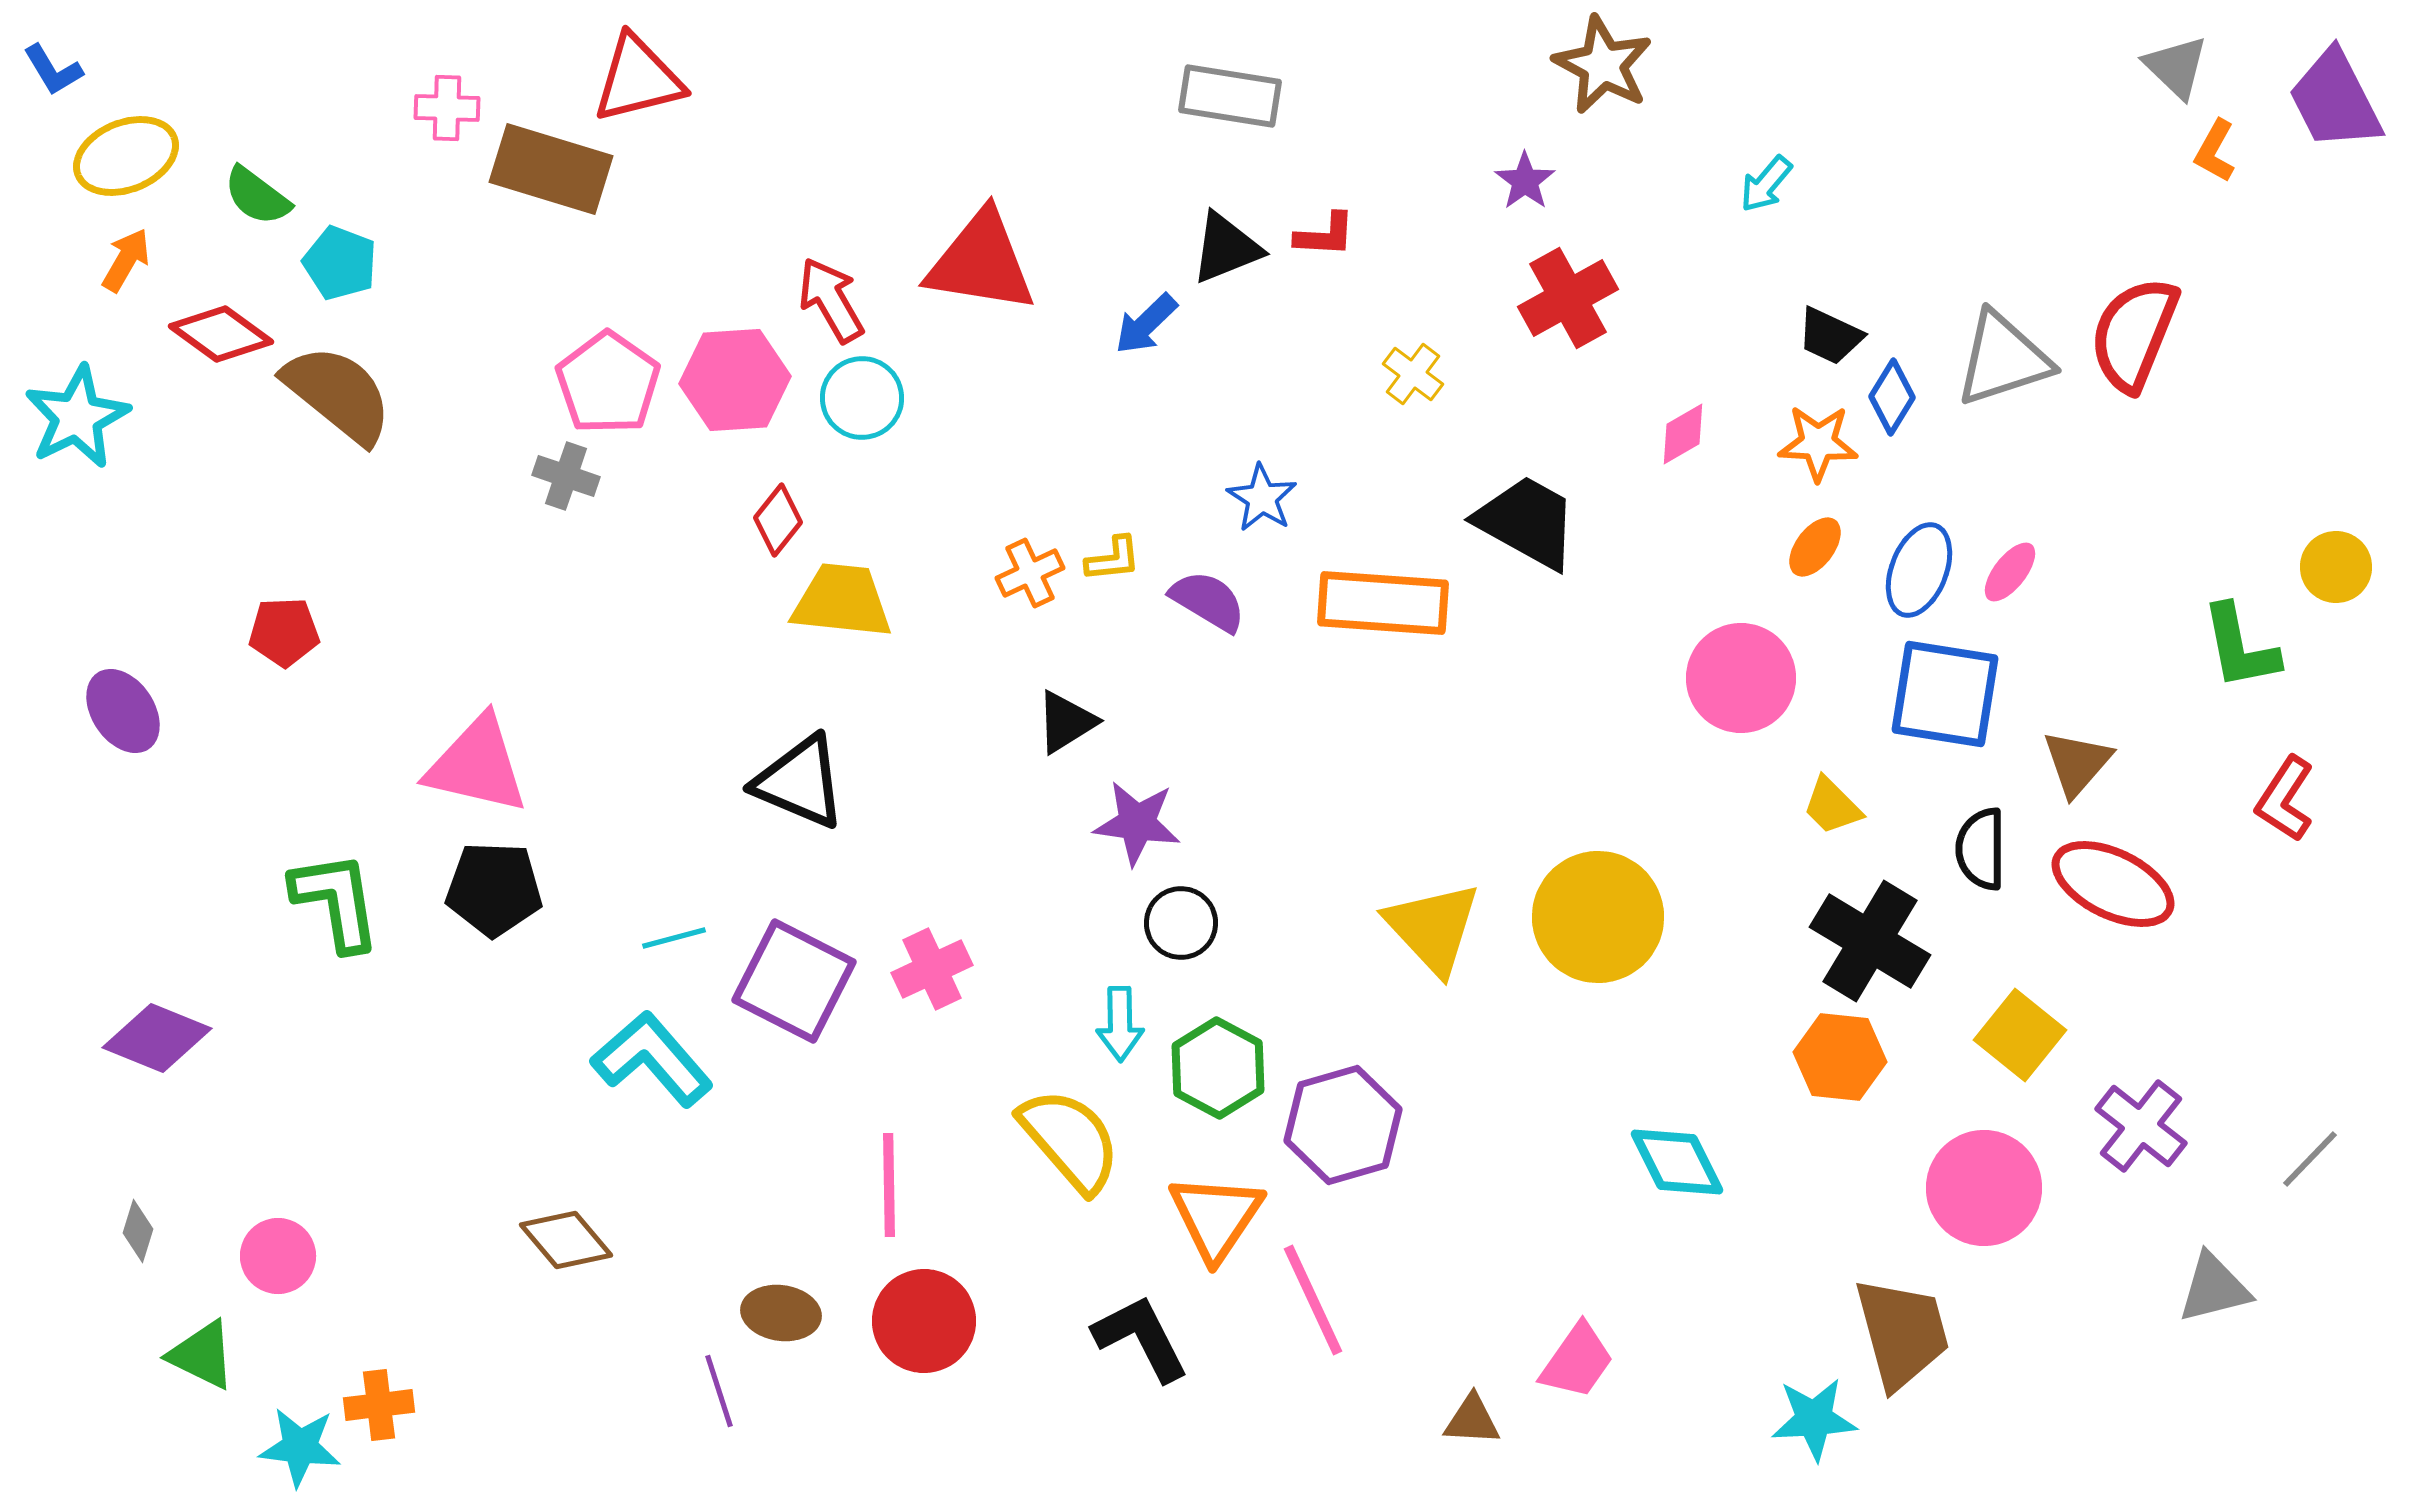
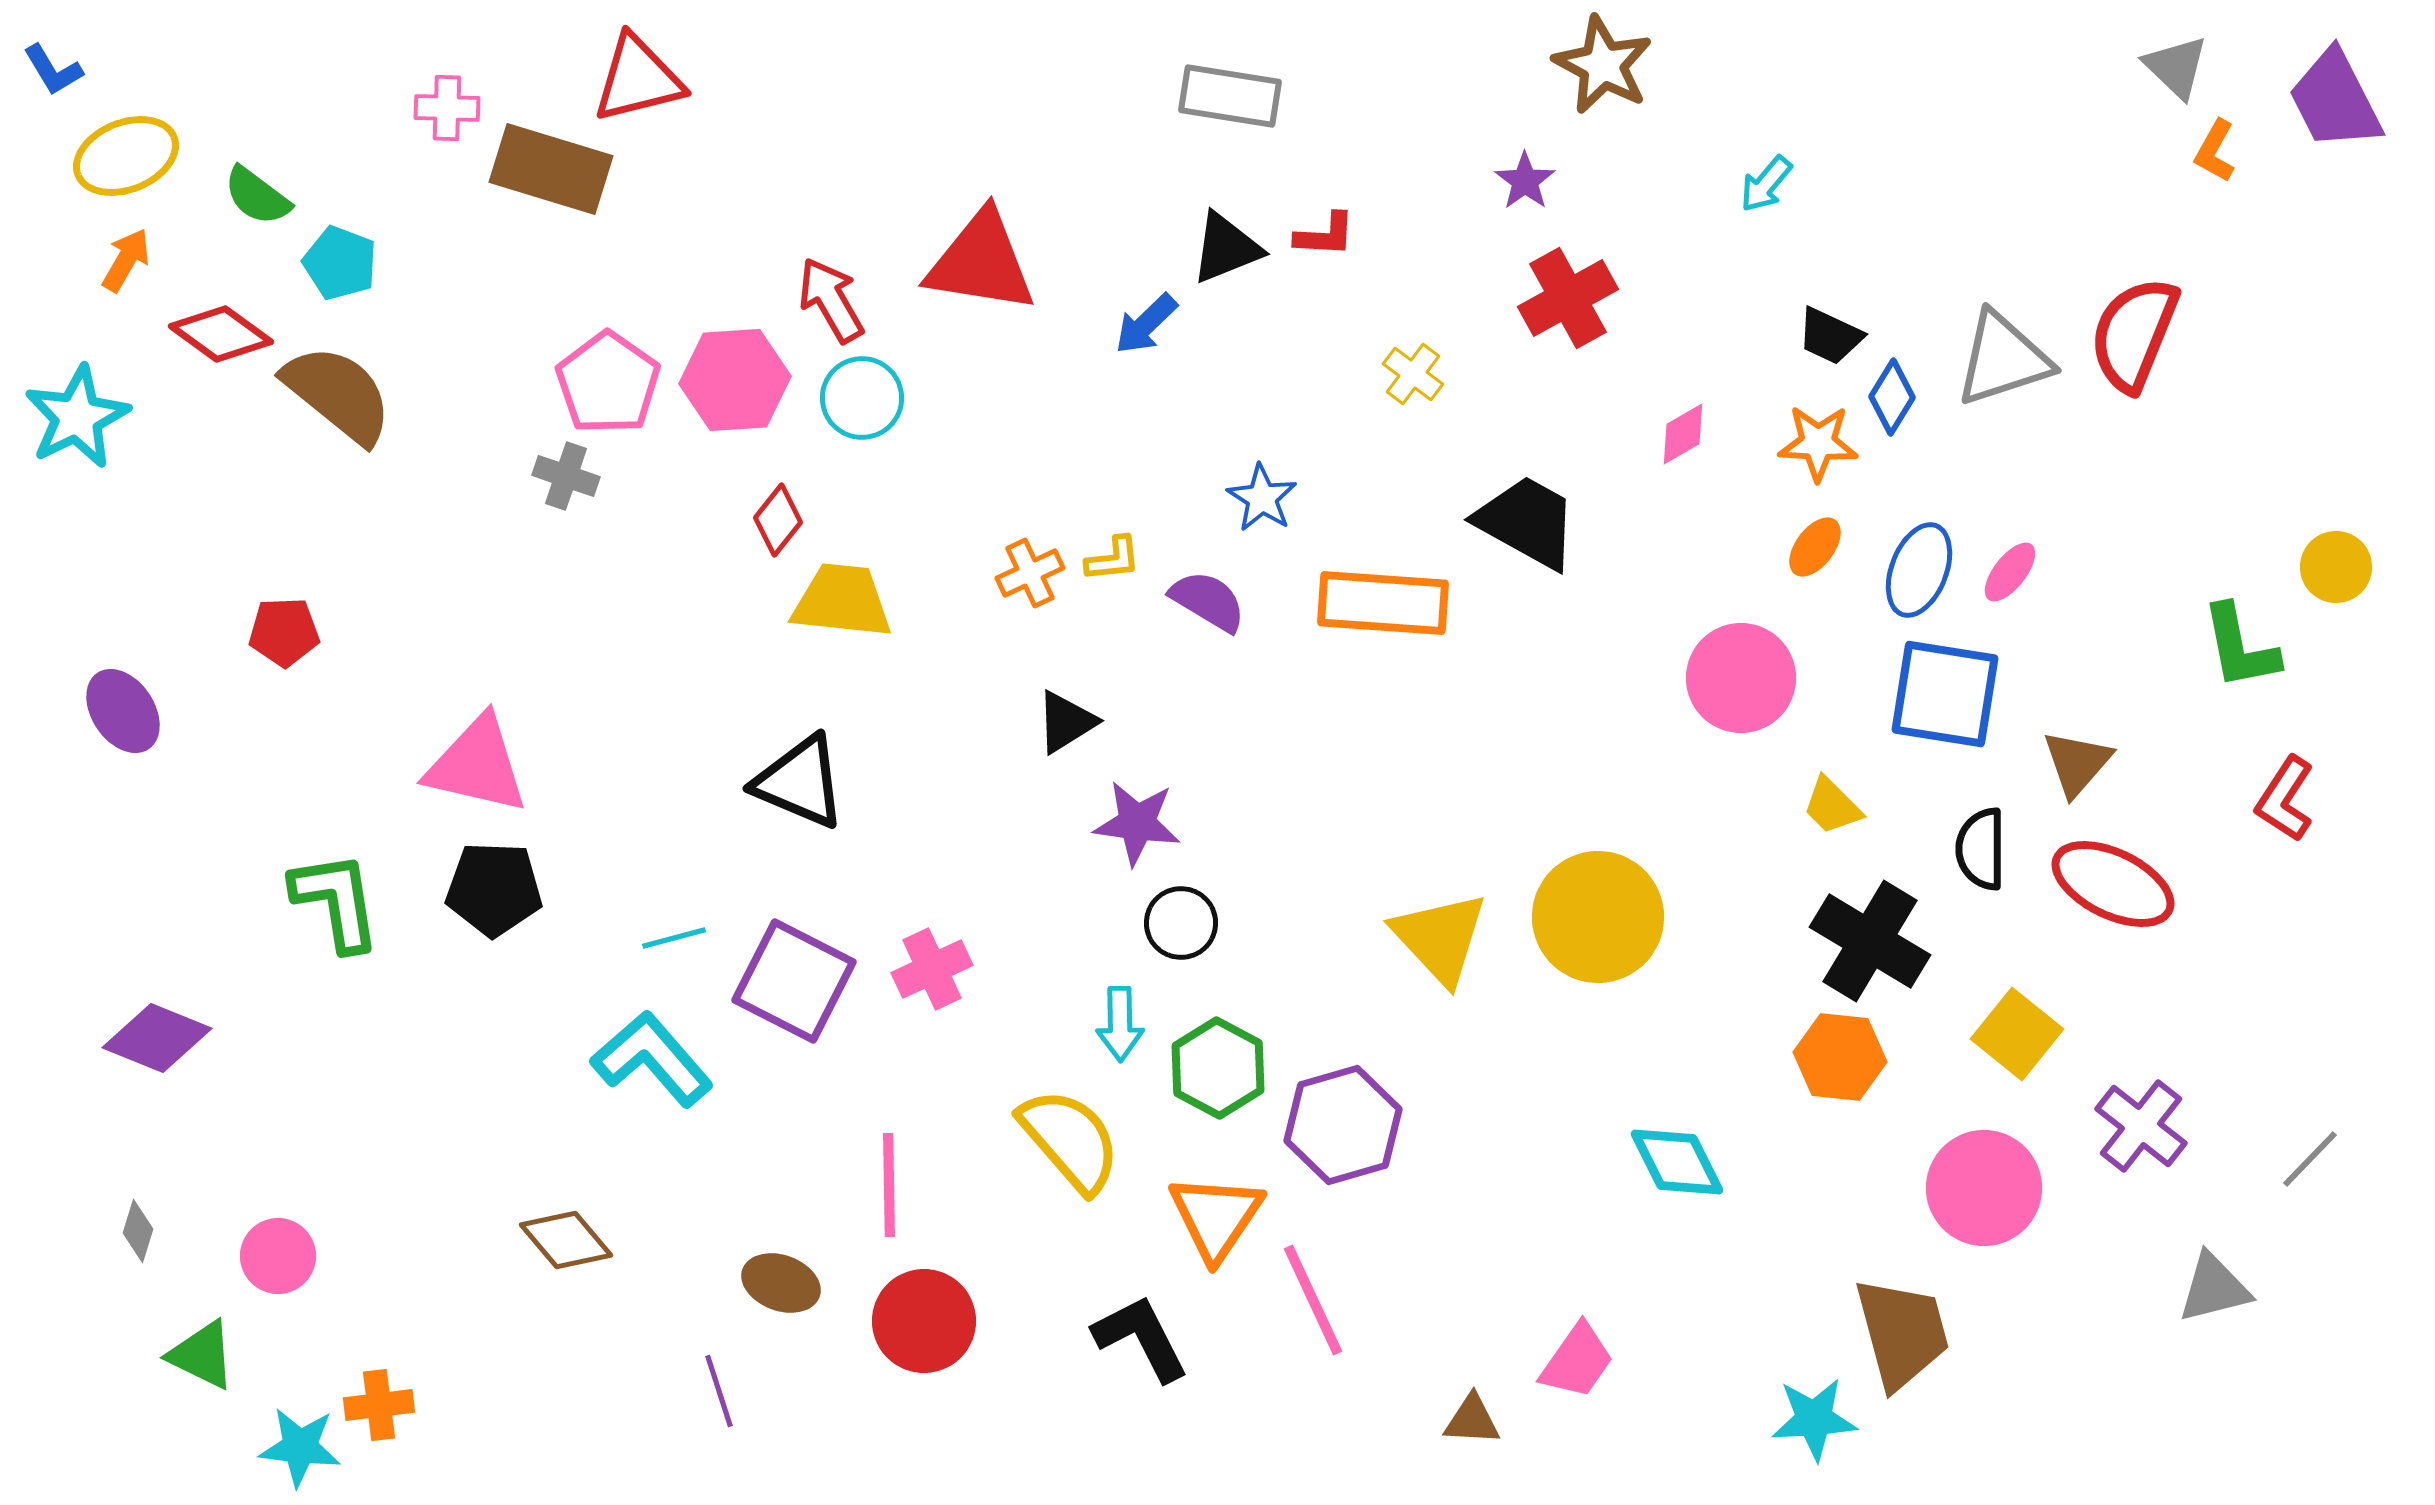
yellow triangle at (1433, 928): moved 7 px right, 10 px down
yellow square at (2020, 1035): moved 3 px left, 1 px up
brown ellipse at (781, 1313): moved 30 px up; rotated 12 degrees clockwise
